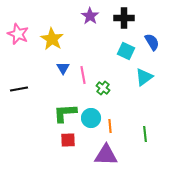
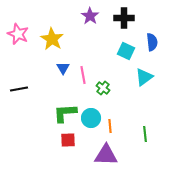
blue semicircle: rotated 24 degrees clockwise
